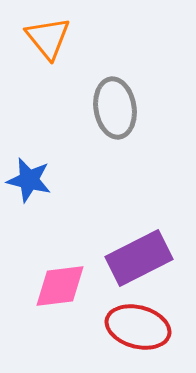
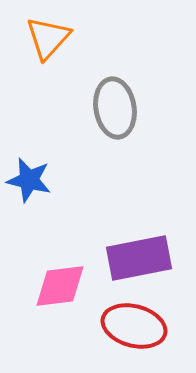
orange triangle: rotated 21 degrees clockwise
purple rectangle: rotated 16 degrees clockwise
red ellipse: moved 4 px left, 1 px up
